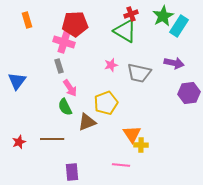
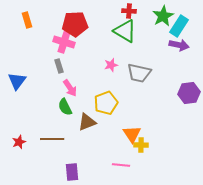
red cross: moved 2 px left, 3 px up; rotated 24 degrees clockwise
purple arrow: moved 5 px right, 18 px up
